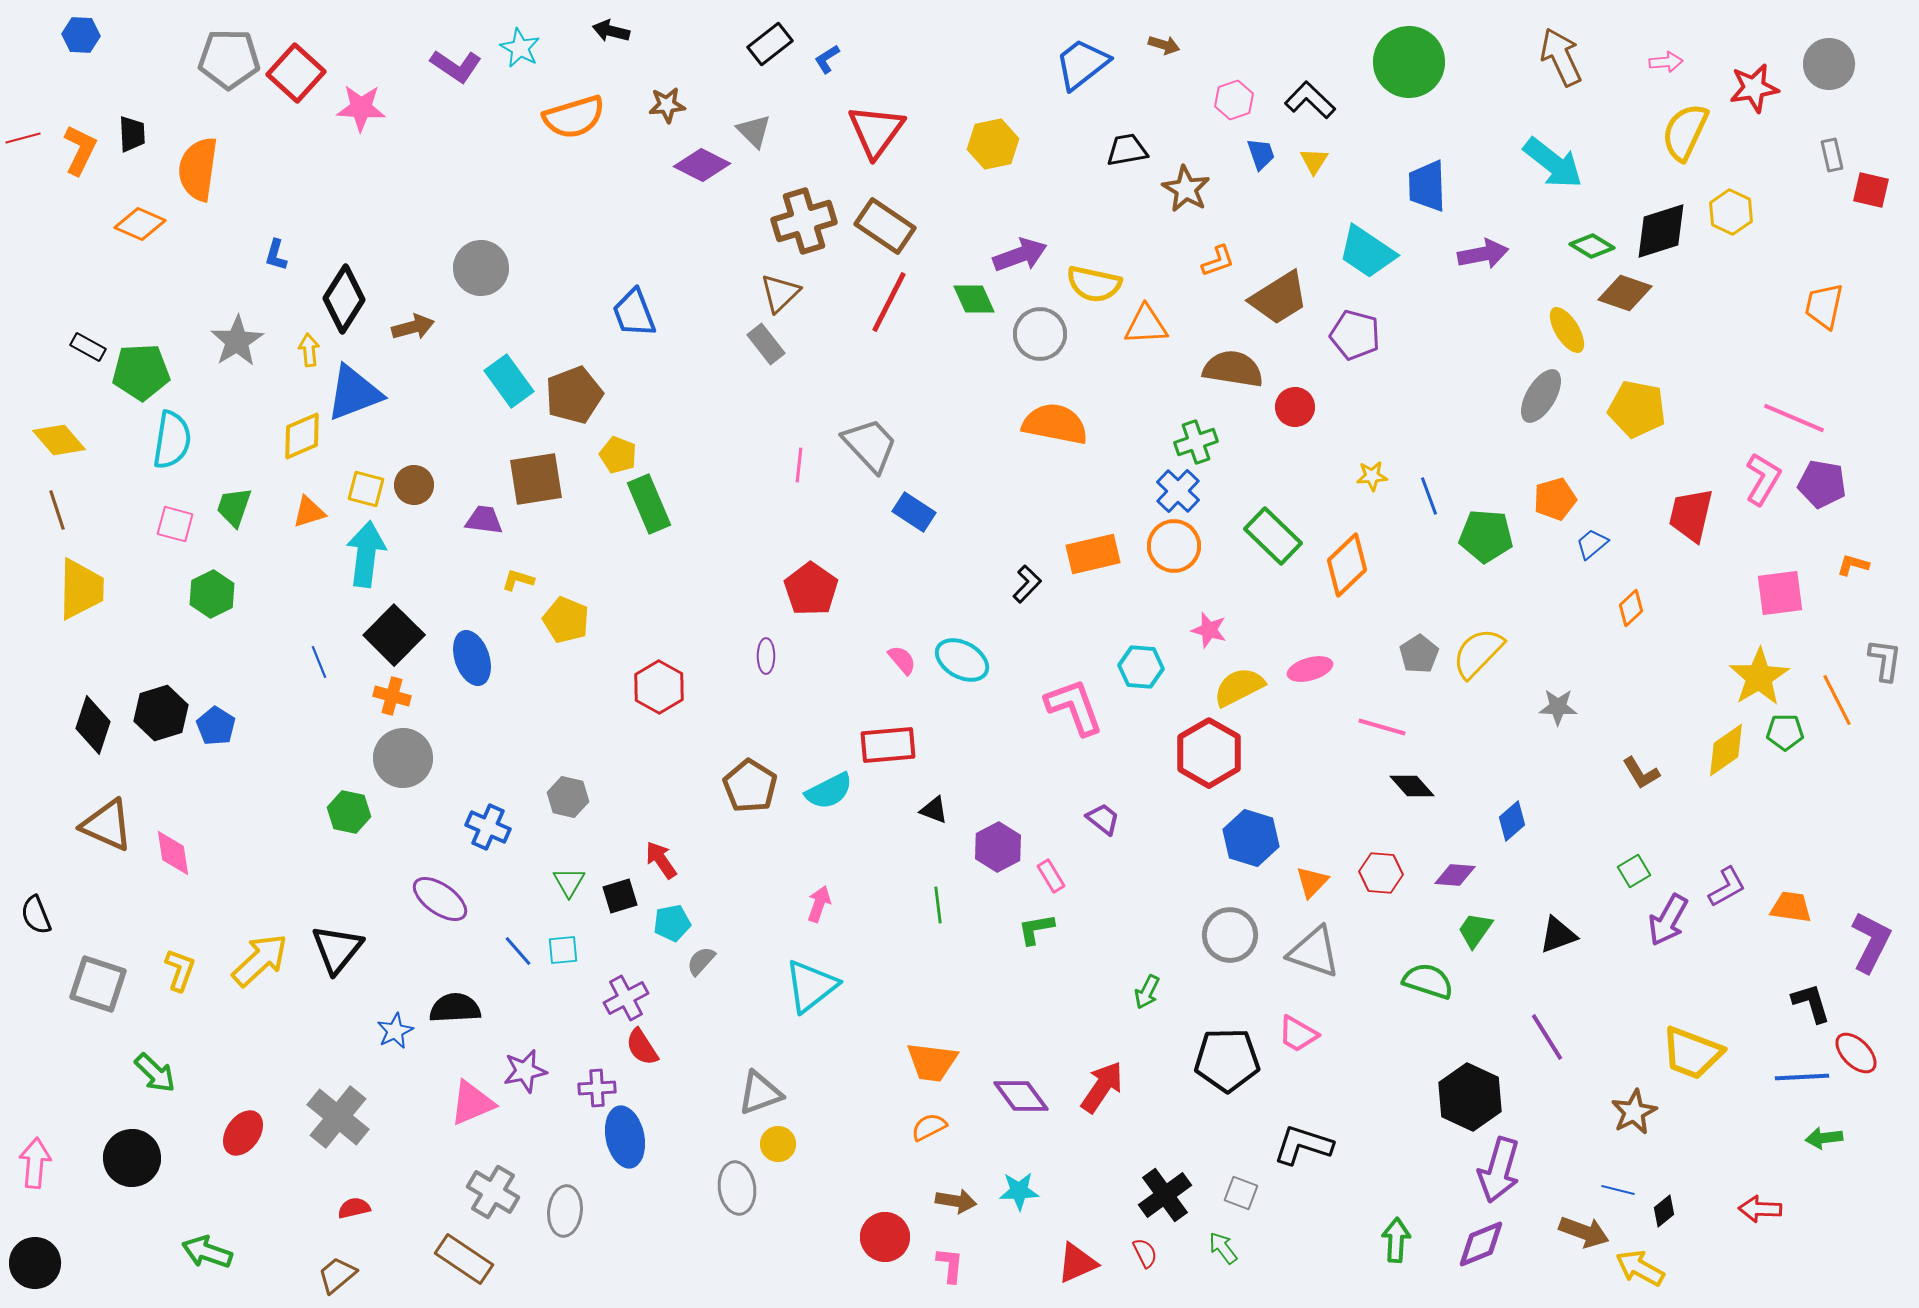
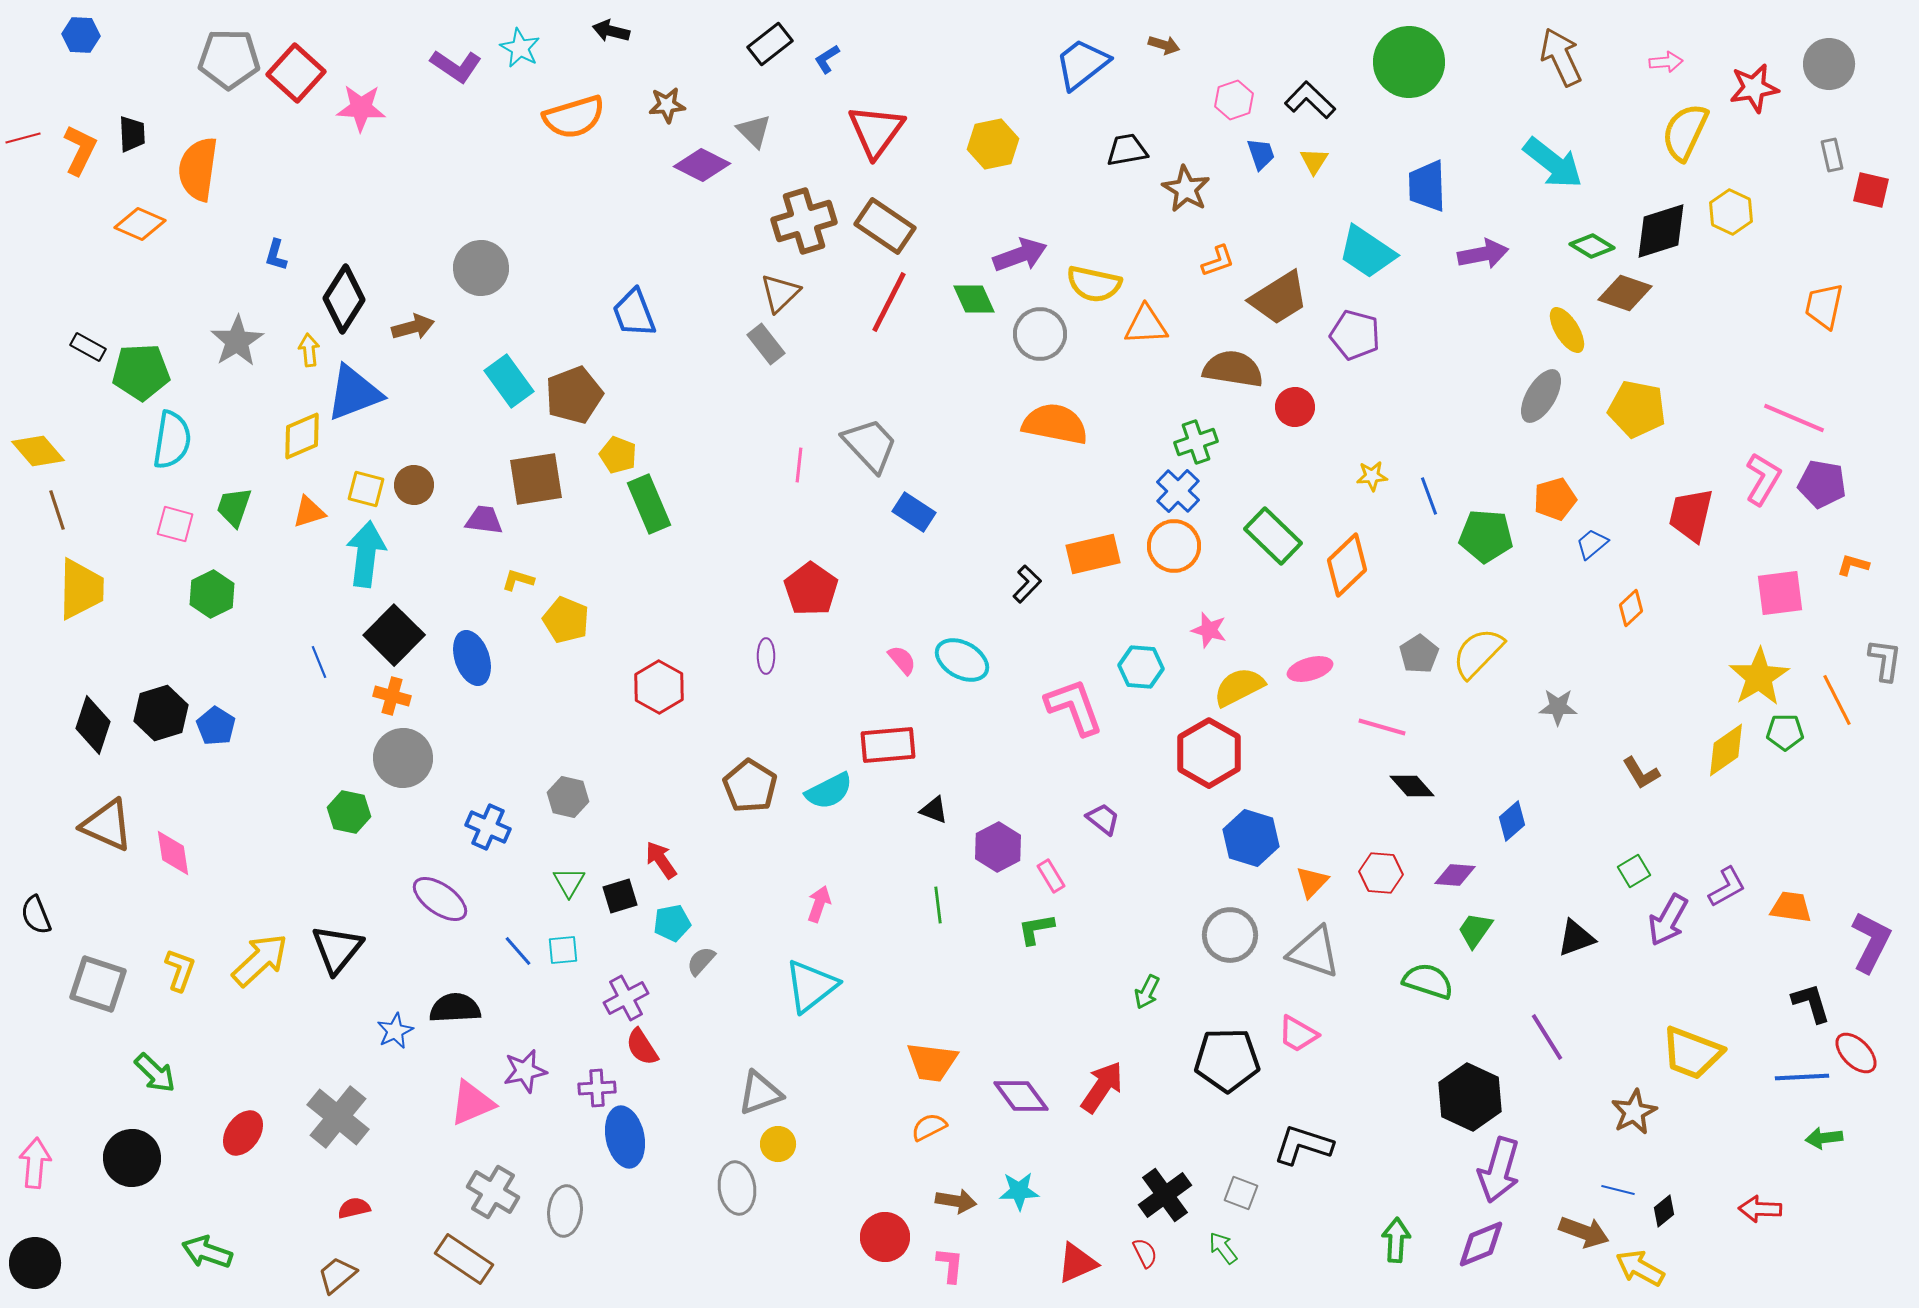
yellow diamond at (59, 440): moved 21 px left, 11 px down
black triangle at (1558, 935): moved 18 px right, 3 px down
